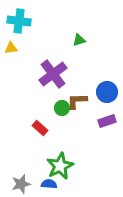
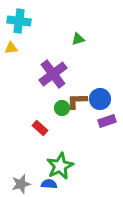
green triangle: moved 1 px left, 1 px up
blue circle: moved 7 px left, 7 px down
